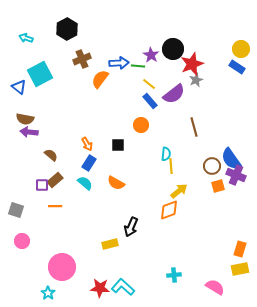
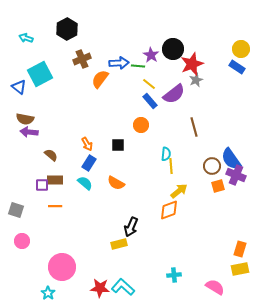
brown rectangle at (55, 180): rotated 42 degrees clockwise
yellow rectangle at (110, 244): moved 9 px right
